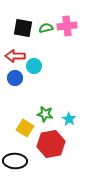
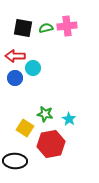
cyan circle: moved 1 px left, 2 px down
